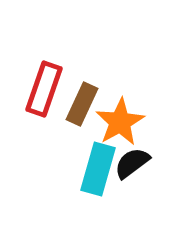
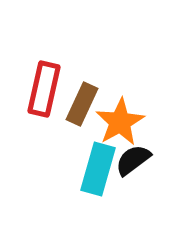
red rectangle: rotated 6 degrees counterclockwise
black semicircle: moved 1 px right, 3 px up
